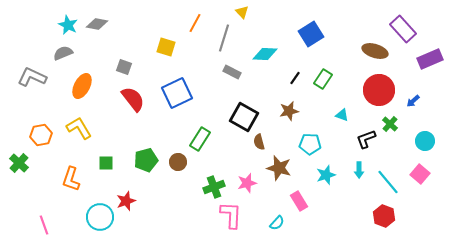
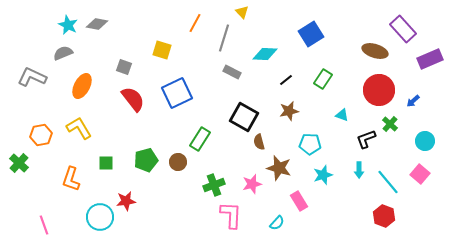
yellow square at (166, 47): moved 4 px left, 3 px down
black line at (295, 78): moved 9 px left, 2 px down; rotated 16 degrees clockwise
cyan star at (326, 175): moved 3 px left
pink star at (247, 183): moved 5 px right, 1 px down
green cross at (214, 187): moved 2 px up
red star at (126, 201): rotated 12 degrees clockwise
